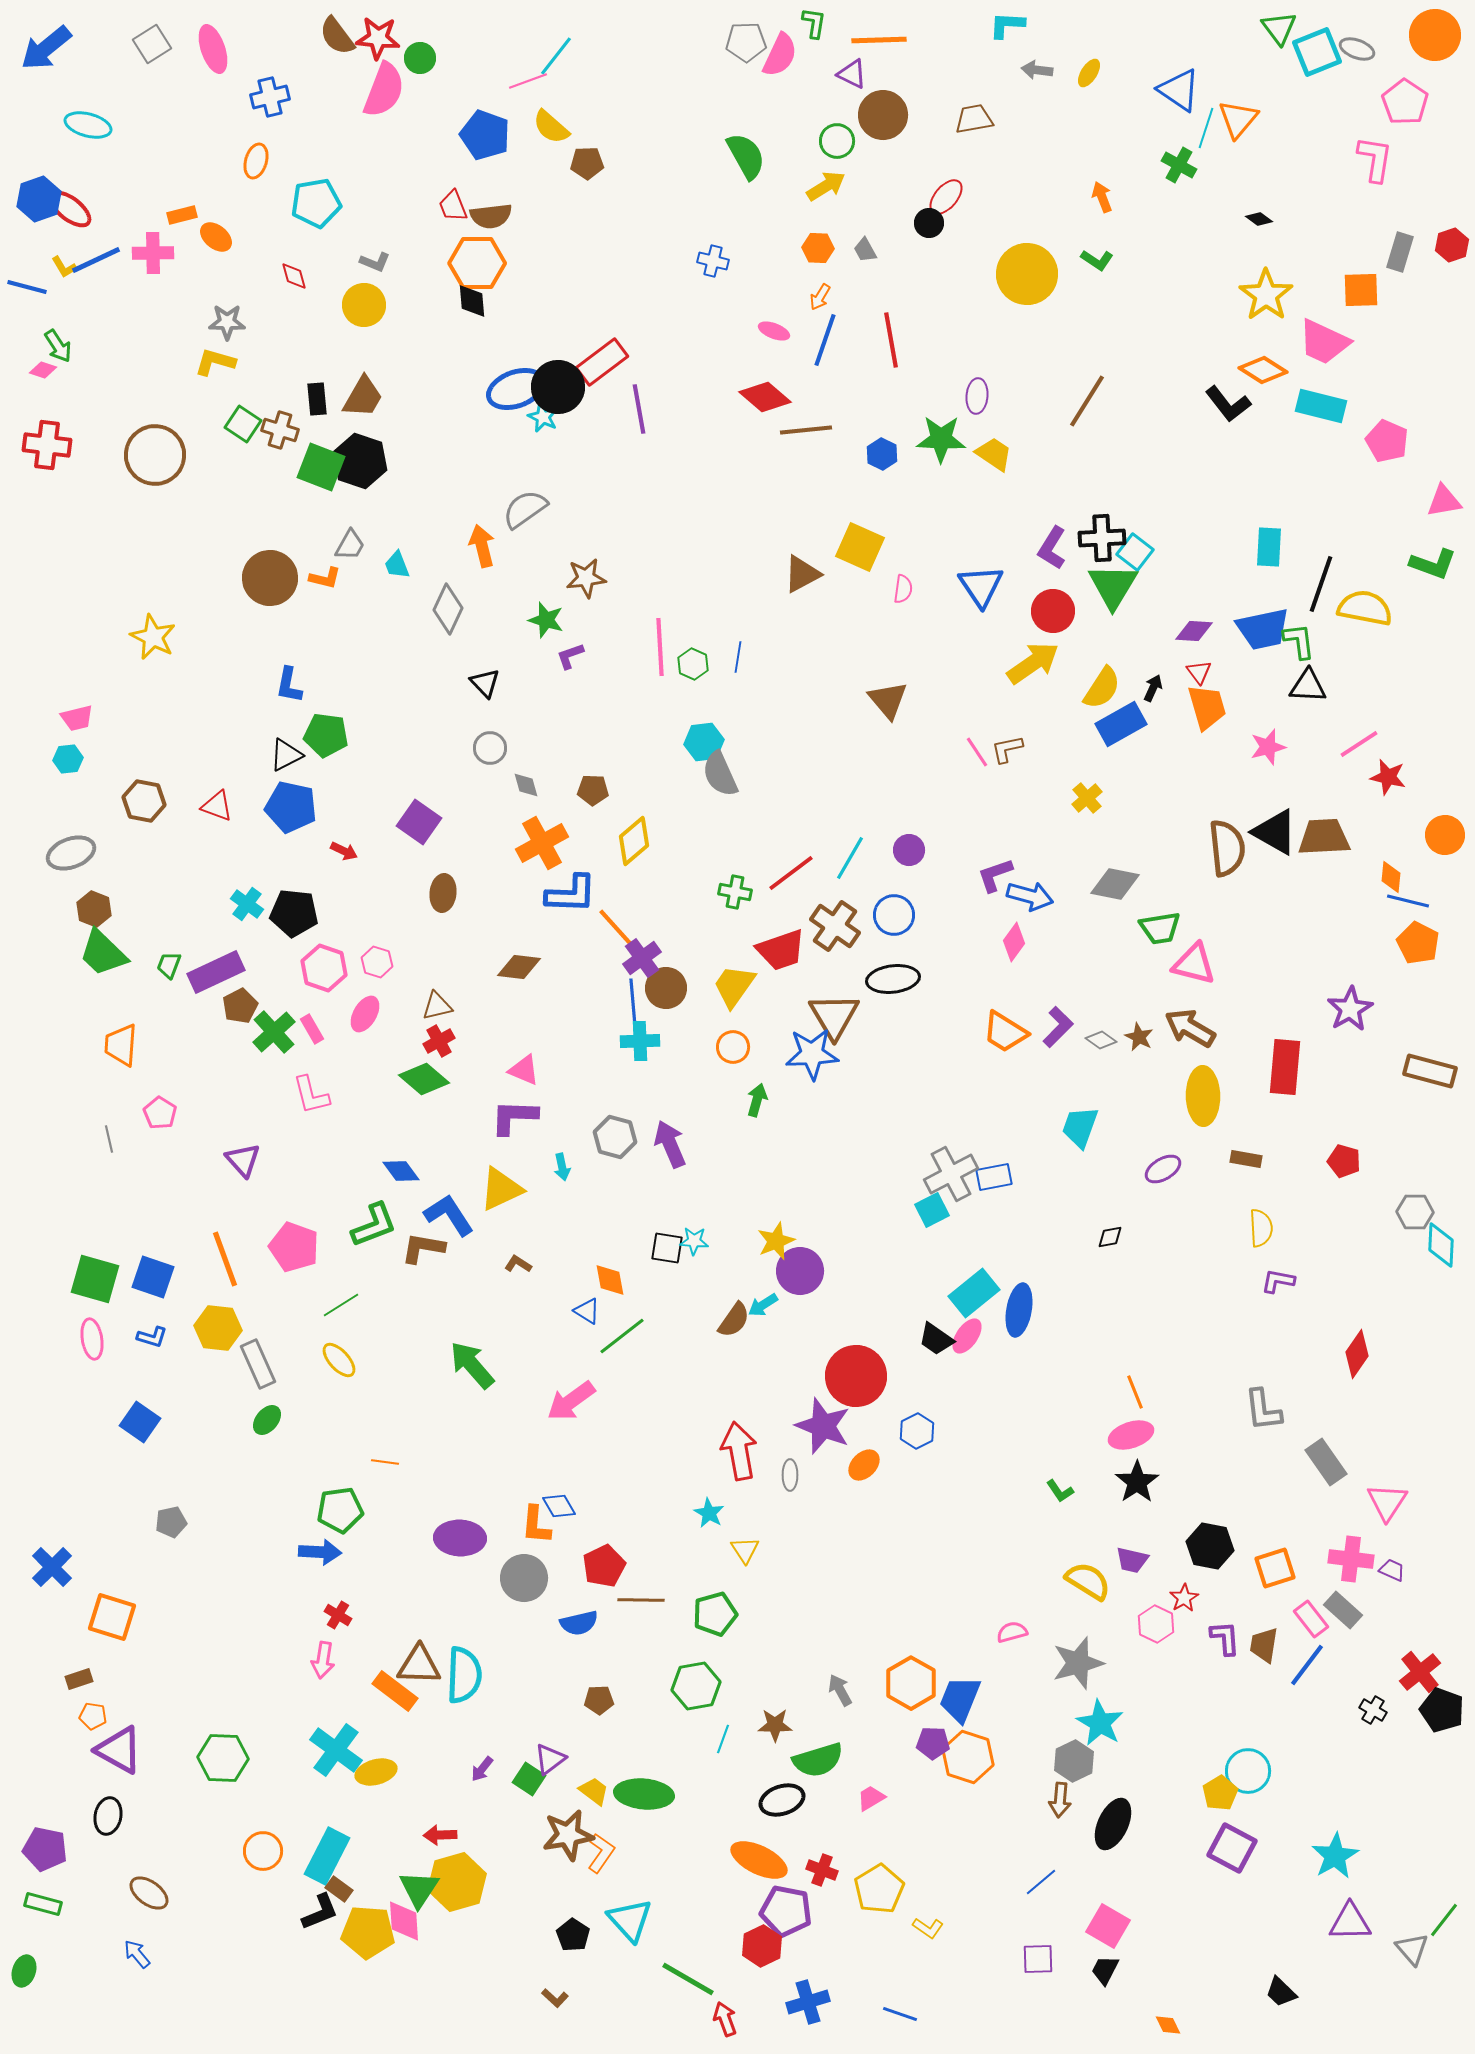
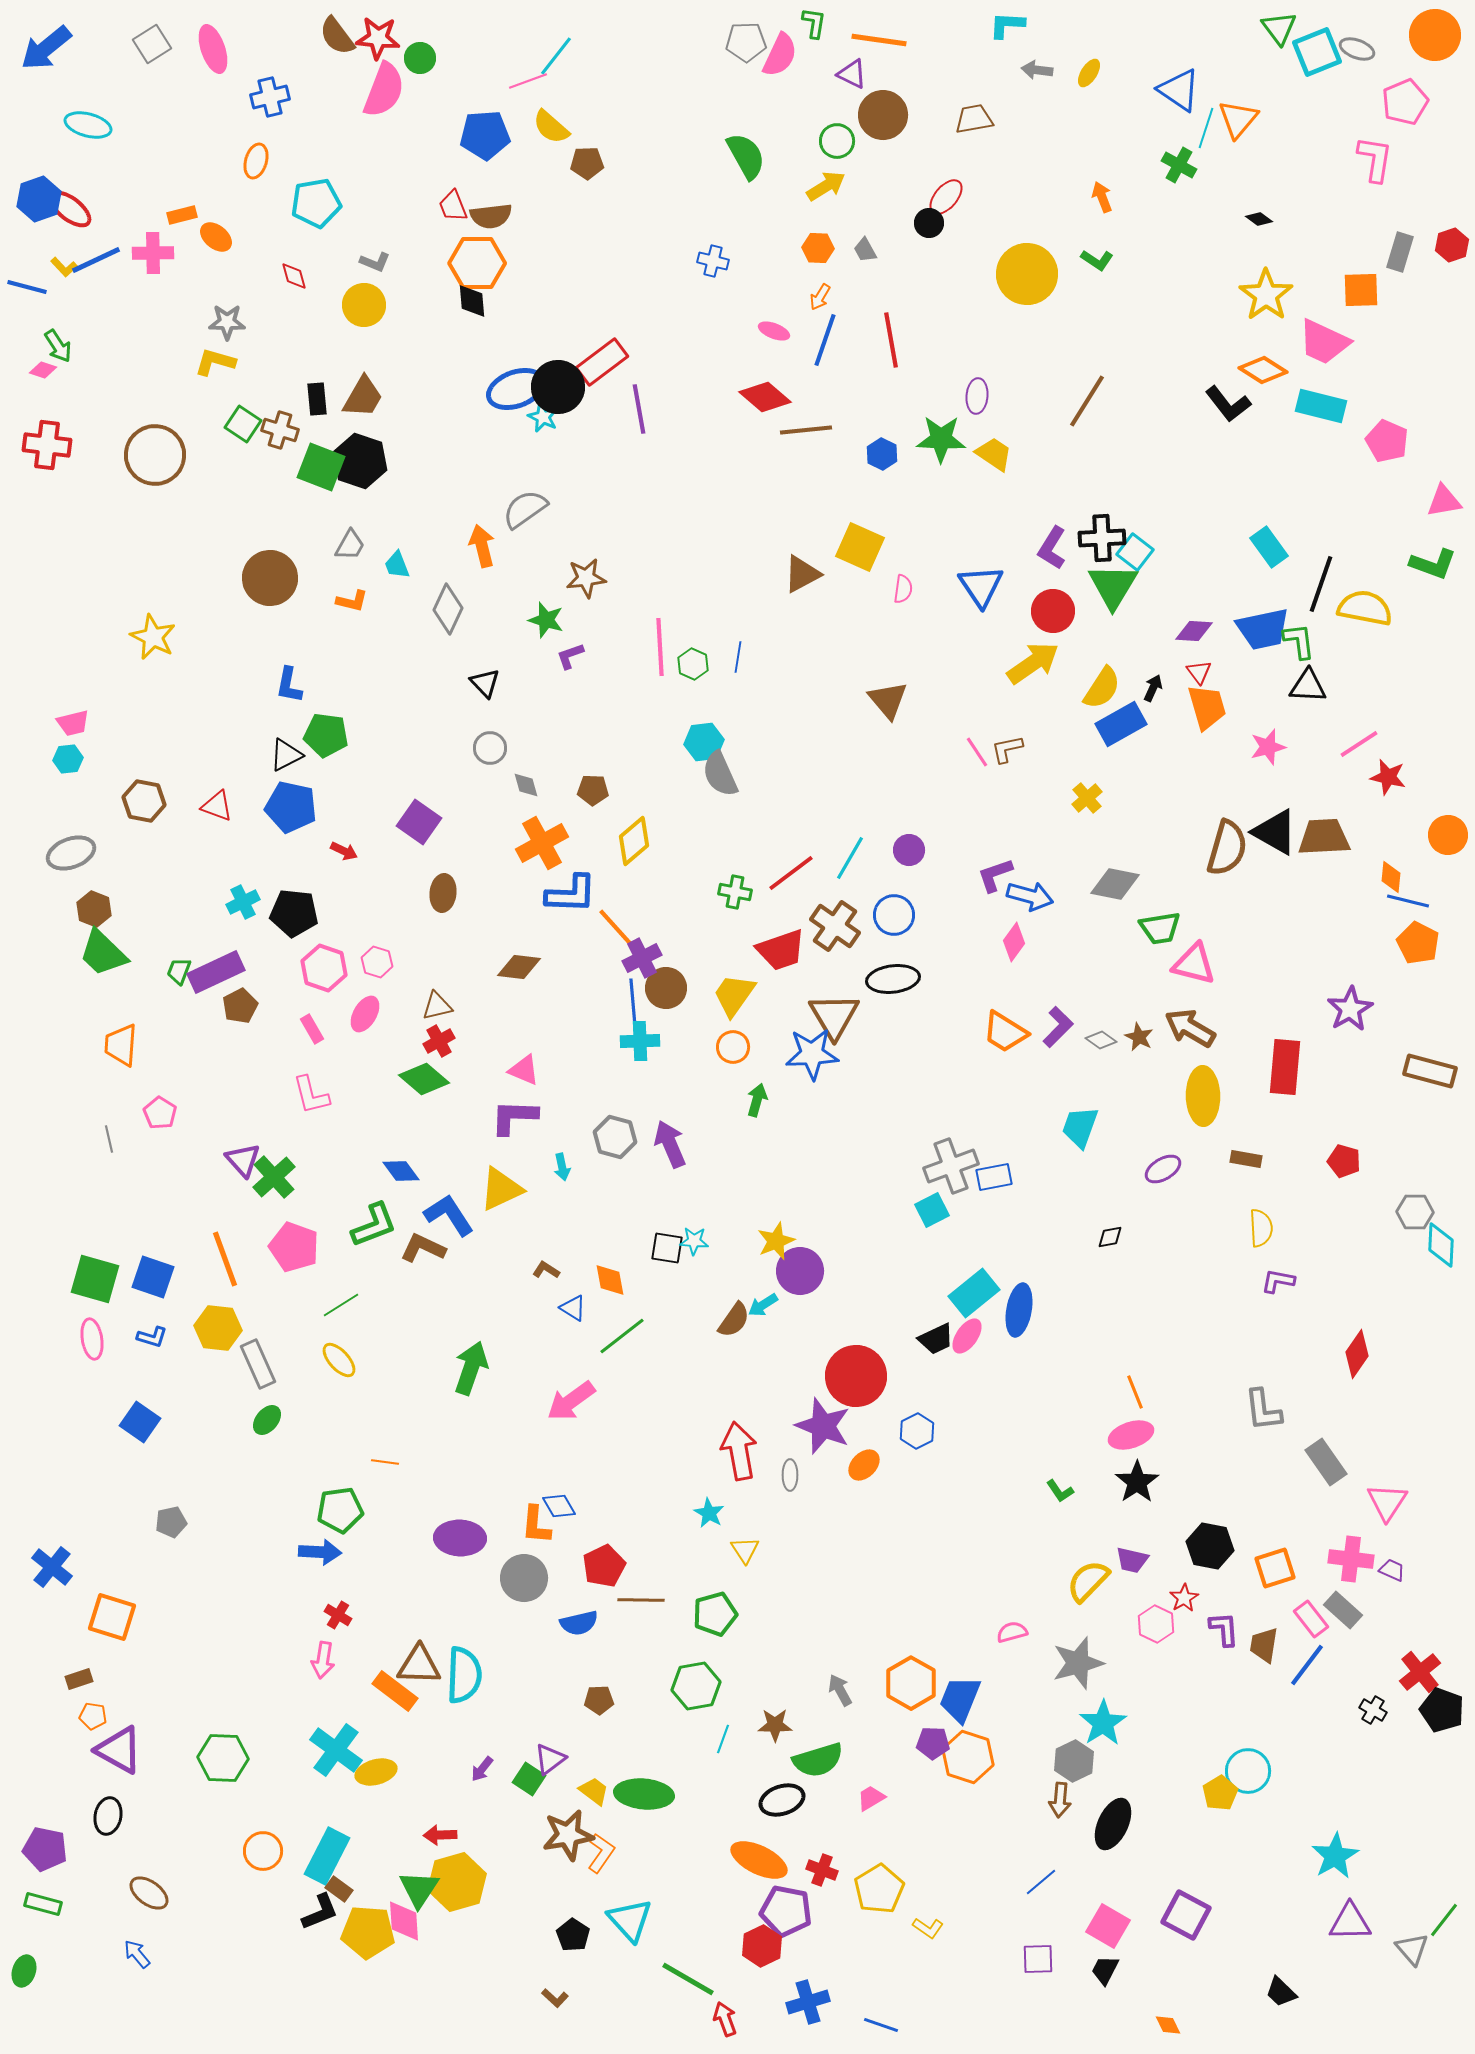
orange line at (879, 40): rotated 10 degrees clockwise
pink pentagon at (1405, 102): rotated 15 degrees clockwise
blue pentagon at (485, 135): rotated 24 degrees counterclockwise
yellow L-shape at (64, 267): rotated 12 degrees counterclockwise
cyan rectangle at (1269, 547): rotated 39 degrees counterclockwise
orange L-shape at (325, 578): moved 27 px right, 23 px down
pink trapezoid at (77, 718): moved 4 px left, 5 px down
orange circle at (1445, 835): moved 3 px right
brown semicircle at (1227, 848): rotated 22 degrees clockwise
cyan cross at (247, 904): moved 4 px left, 2 px up; rotated 28 degrees clockwise
purple cross at (642, 958): rotated 9 degrees clockwise
green trapezoid at (169, 965): moved 10 px right, 6 px down
yellow trapezoid at (734, 986): moved 9 px down
green cross at (274, 1032): moved 145 px down
gray cross at (951, 1174): moved 8 px up; rotated 8 degrees clockwise
brown L-shape at (423, 1248): rotated 15 degrees clockwise
brown L-shape at (518, 1264): moved 28 px right, 6 px down
blue triangle at (587, 1311): moved 14 px left, 3 px up
black trapezoid at (936, 1339): rotated 60 degrees counterclockwise
green arrow at (472, 1365): moved 1 px left, 3 px down; rotated 60 degrees clockwise
blue cross at (52, 1567): rotated 6 degrees counterclockwise
yellow semicircle at (1088, 1581): rotated 78 degrees counterclockwise
purple L-shape at (1225, 1638): moved 1 px left, 9 px up
cyan star at (1100, 1723): moved 3 px right; rotated 9 degrees clockwise
purple square at (1232, 1848): moved 46 px left, 67 px down
blue line at (900, 2014): moved 19 px left, 11 px down
